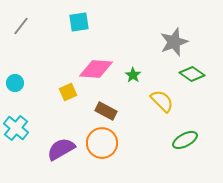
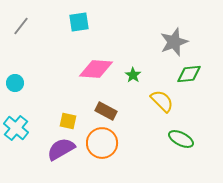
green diamond: moved 3 px left; rotated 40 degrees counterclockwise
yellow square: moved 29 px down; rotated 36 degrees clockwise
green ellipse: moved 4 px left, 1 px up; rotated 55 degrees clockwise
